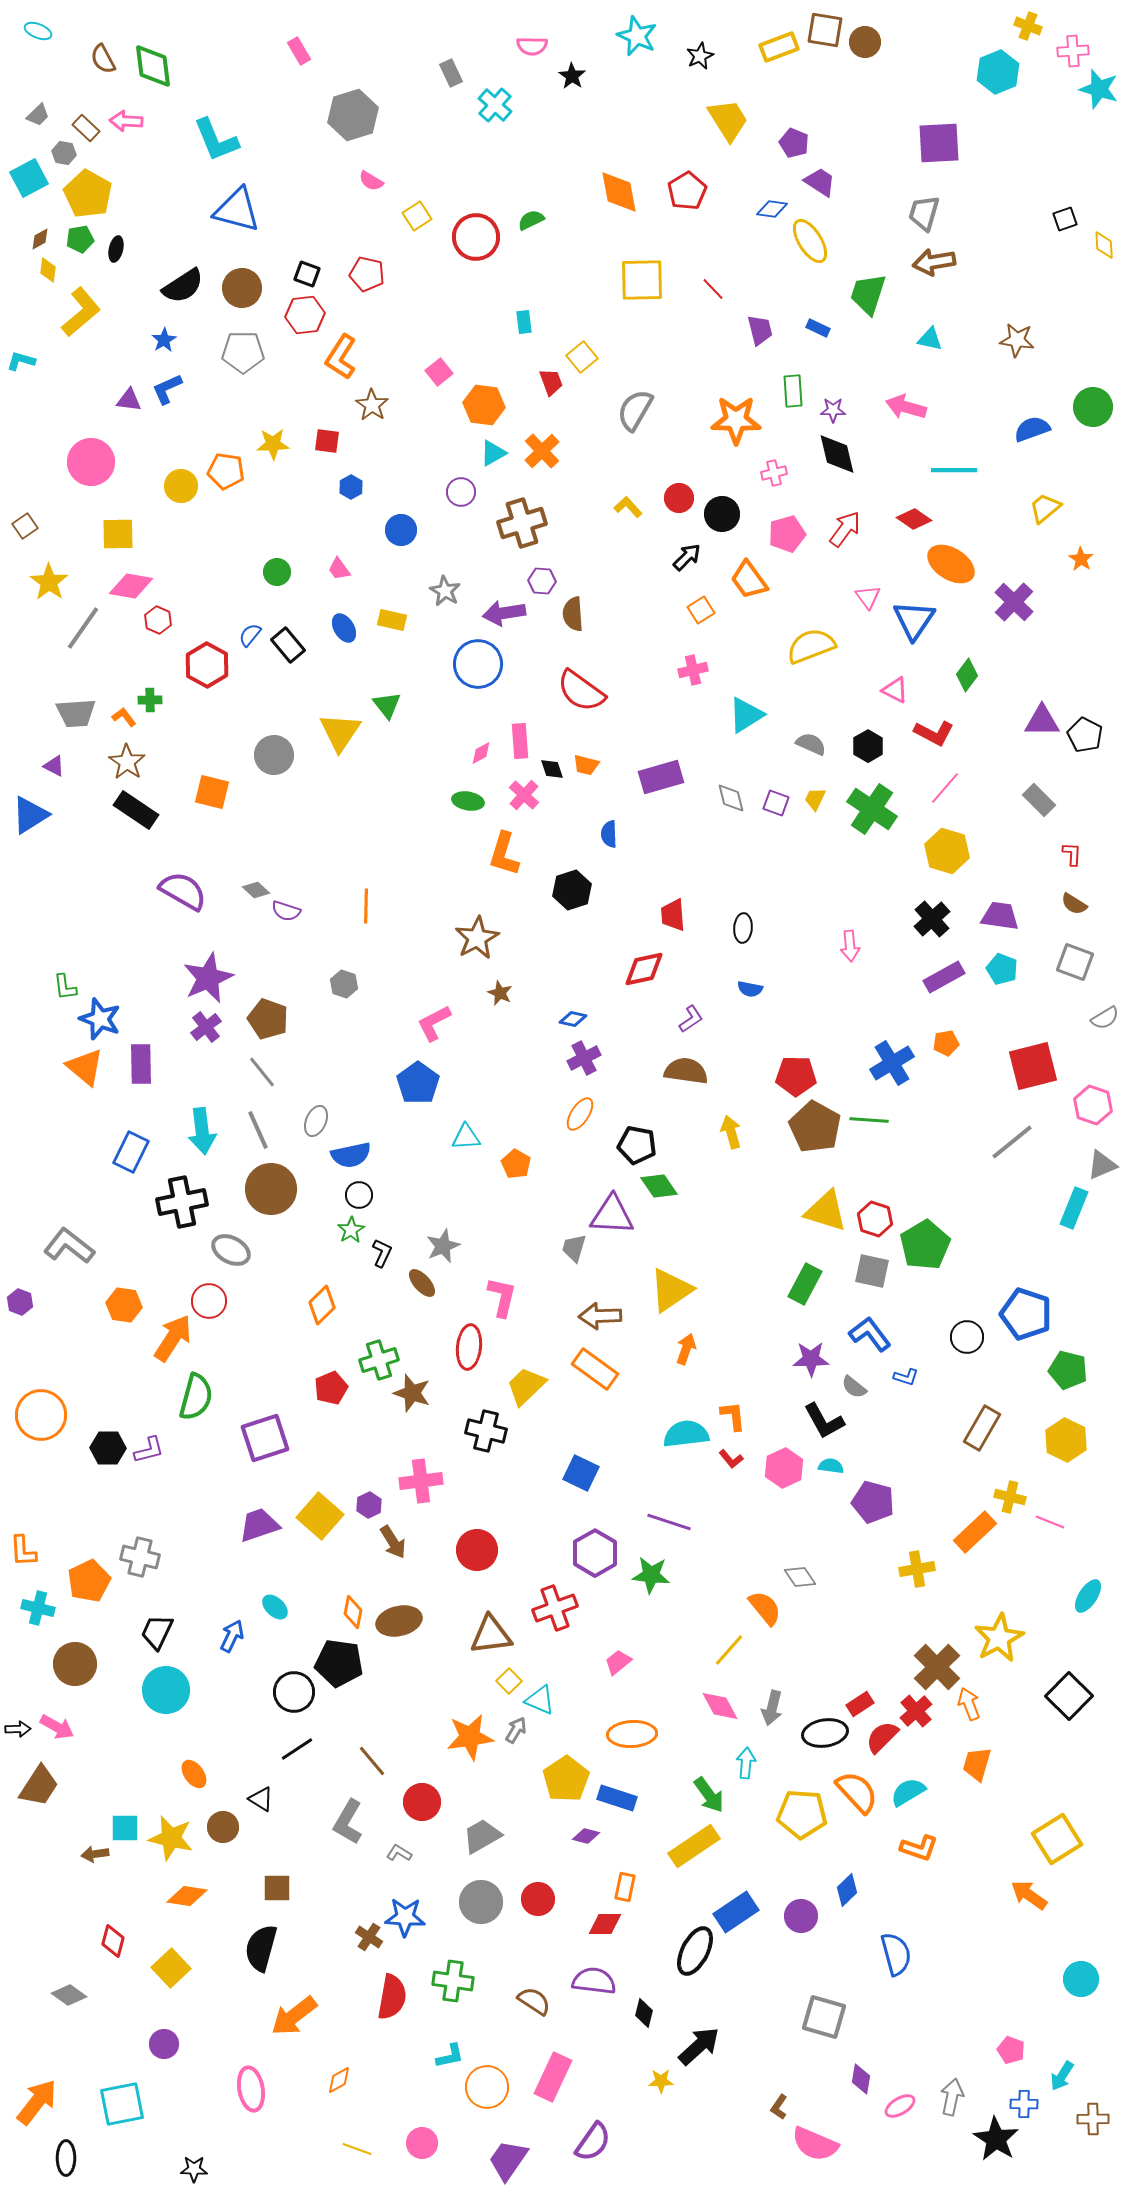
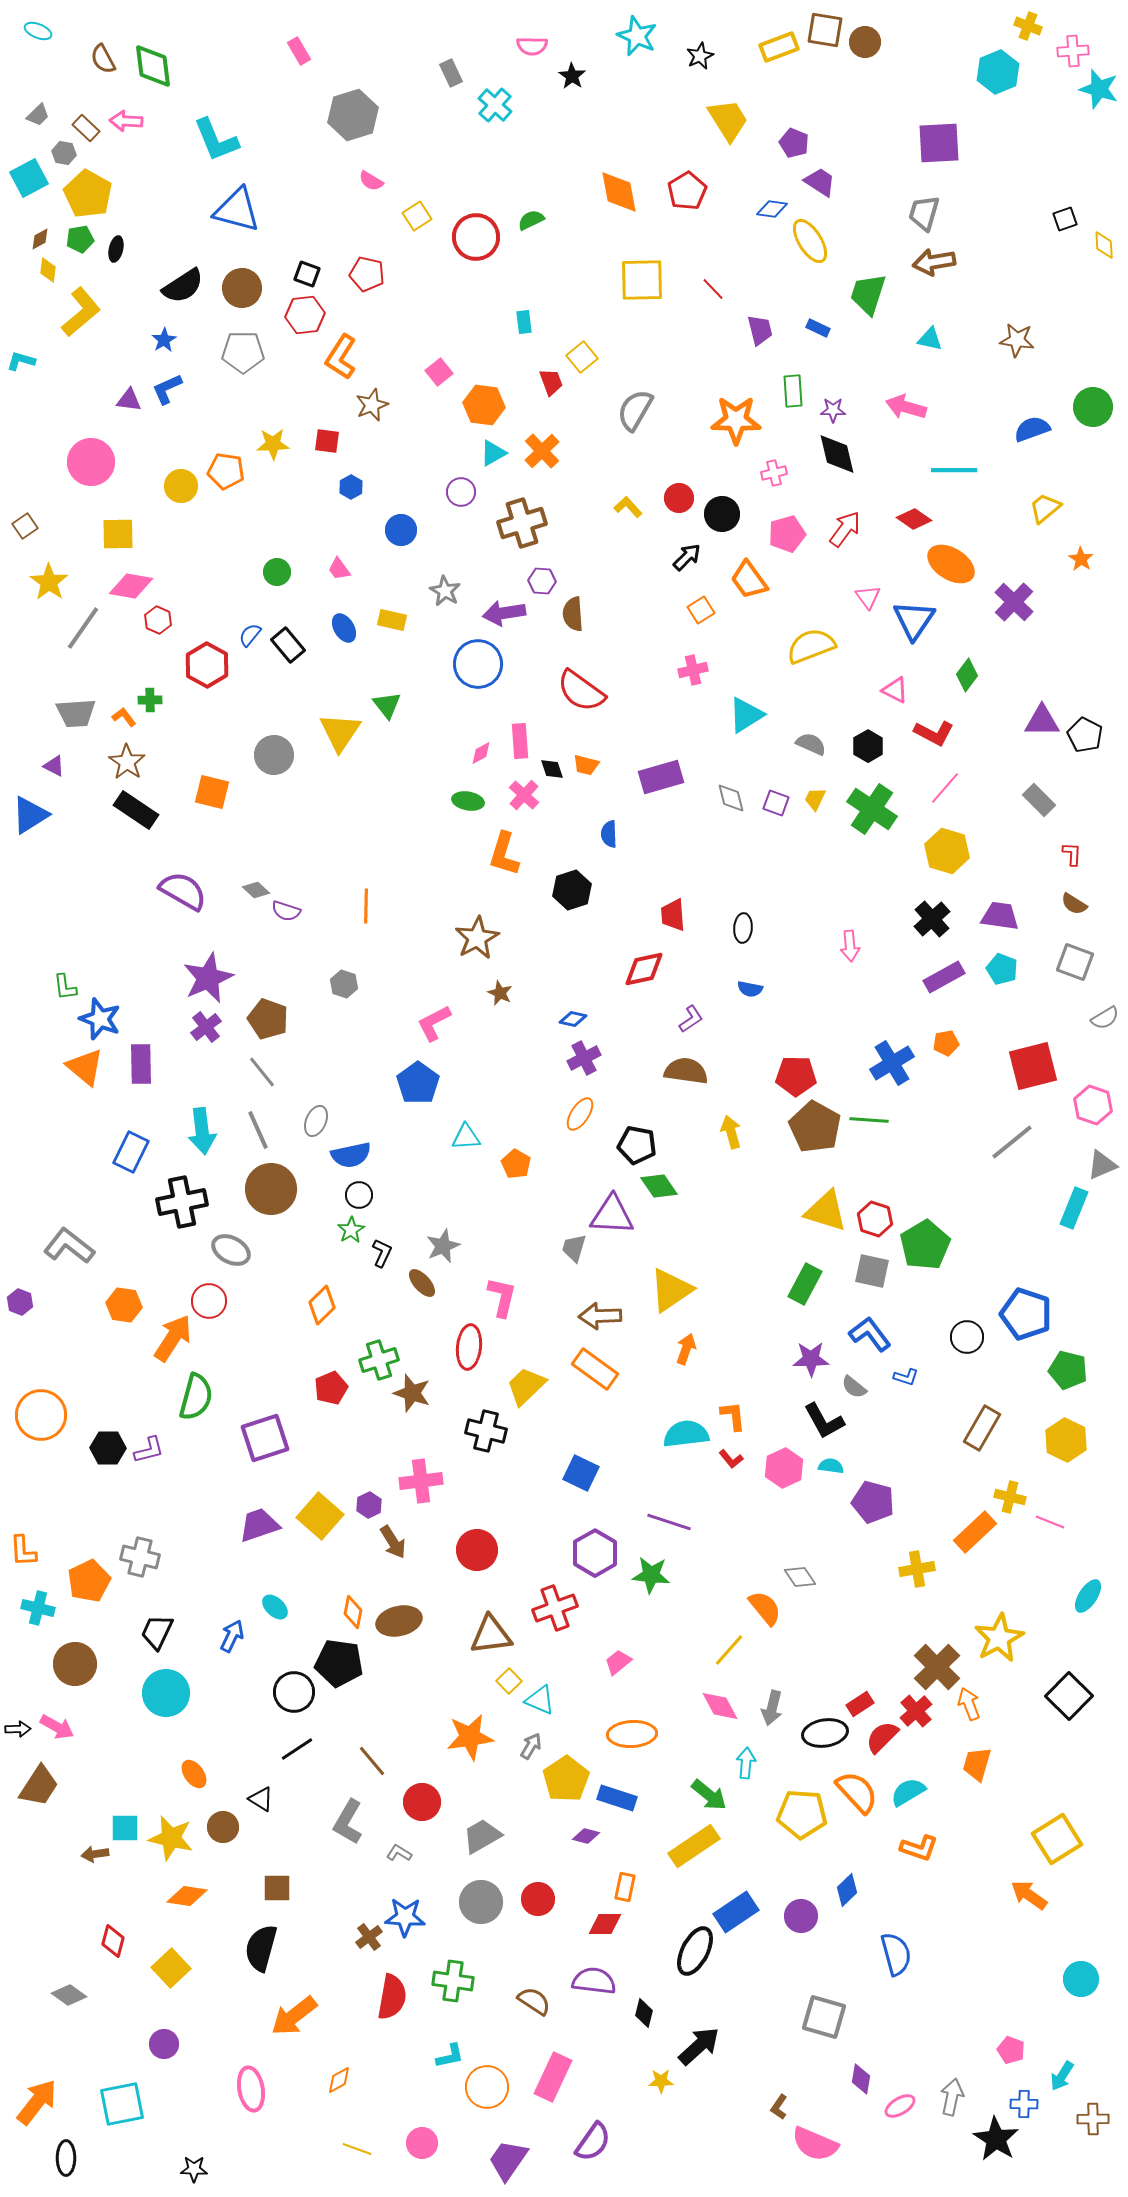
brown star at (372, 405): rotated 16 degrees clockwise
cyan circle at (166, 1690): moved 3 px down
gray arrow at (516, 1730): moved 15 px right, 16 px down
green arrow at (709, 1795): rotated 15 degrees counterclockwise
brown cross at (369, 1937): rotated 20 degrees clockwise
